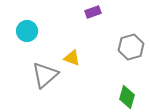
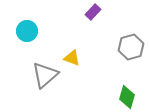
purple rectangle: rotated 28 degrees counterclockwise
